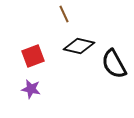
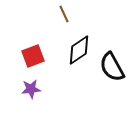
black diamond: moved 4 px down; rotated 48 degrees counterclockwise
black semicircle: moved 2 px left, 3 px down
purple star: rotated 18 degrees counterclockwise
